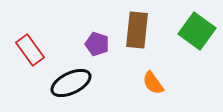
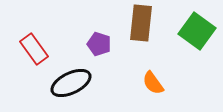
brown rectangle: moved 4 px right, 7 px up
purple pentagon: moved 2 px right
red rectangle: moved 4 px right, 1 px up
